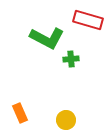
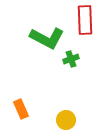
red rectangle: moved 3 px left; rotated 72 degrees clockwise
green cross: rotated 14 degrees counterclockwise
orange rectangle: moved 1 px right, 4 px up
